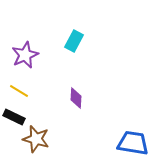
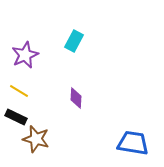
black rectangle: moved 2 px right
